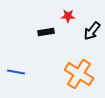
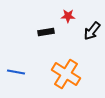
orange cross: moved 13 px left
